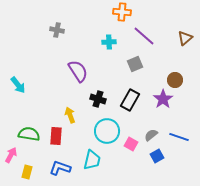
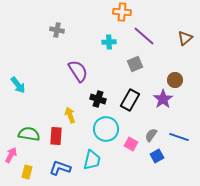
cyan circle: moved 1 px left, 2 px up
gray semicircle: rotated 16 degrees counterclockwise
